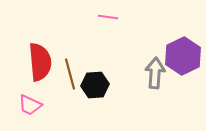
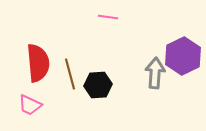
red semicircle: moved 2 px left, 1 px down
black hexagon: moved 3 px right
